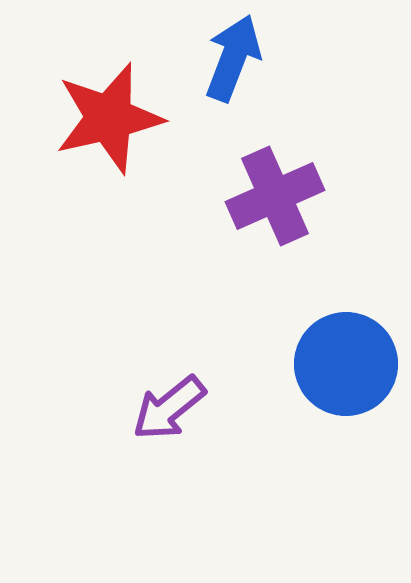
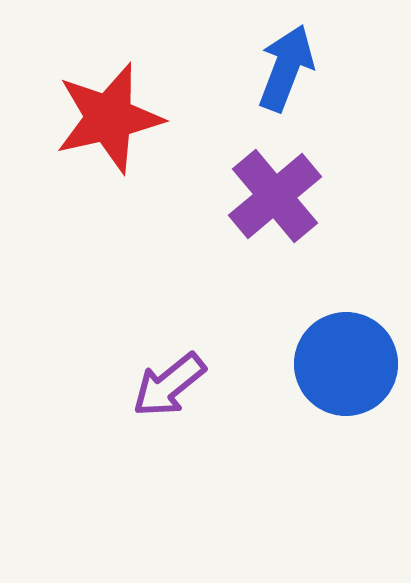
blue arrow: moved 53 px right, 10 px down
purple cross: rotated 16 degrees counterclockwise
purple arrow: moved 23 px up
